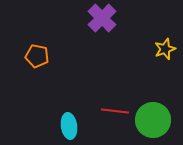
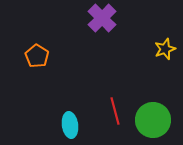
orange pentagon: rotated 20 degrees clockwise
red line: rotated 68 degrees clockwise
cyan ellipse: moved 1 px right, 1 px up
